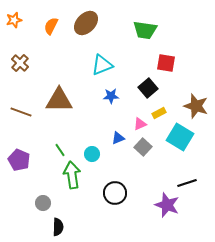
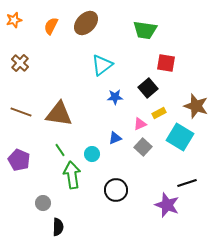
cyan triangle: rotated 15 degrees counterclockwise
blue star: moved 4 px right, 1 px down
brown triangle: moved 14 px down; rotated 8 degrees clockwise
blue triangle: moved 3 px left
black circle: moved 1 px right, 3 px up
